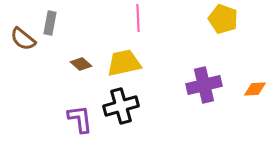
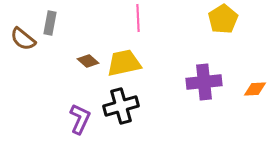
yellow pentagon: rotated 20 degrees clockwise
brown diamond: moved 7 px right, 3 px up
purple cross: moved 3 px up; rotated 8 degrees clockwise
purple L-shape: rotated 32 degrees clockwise
